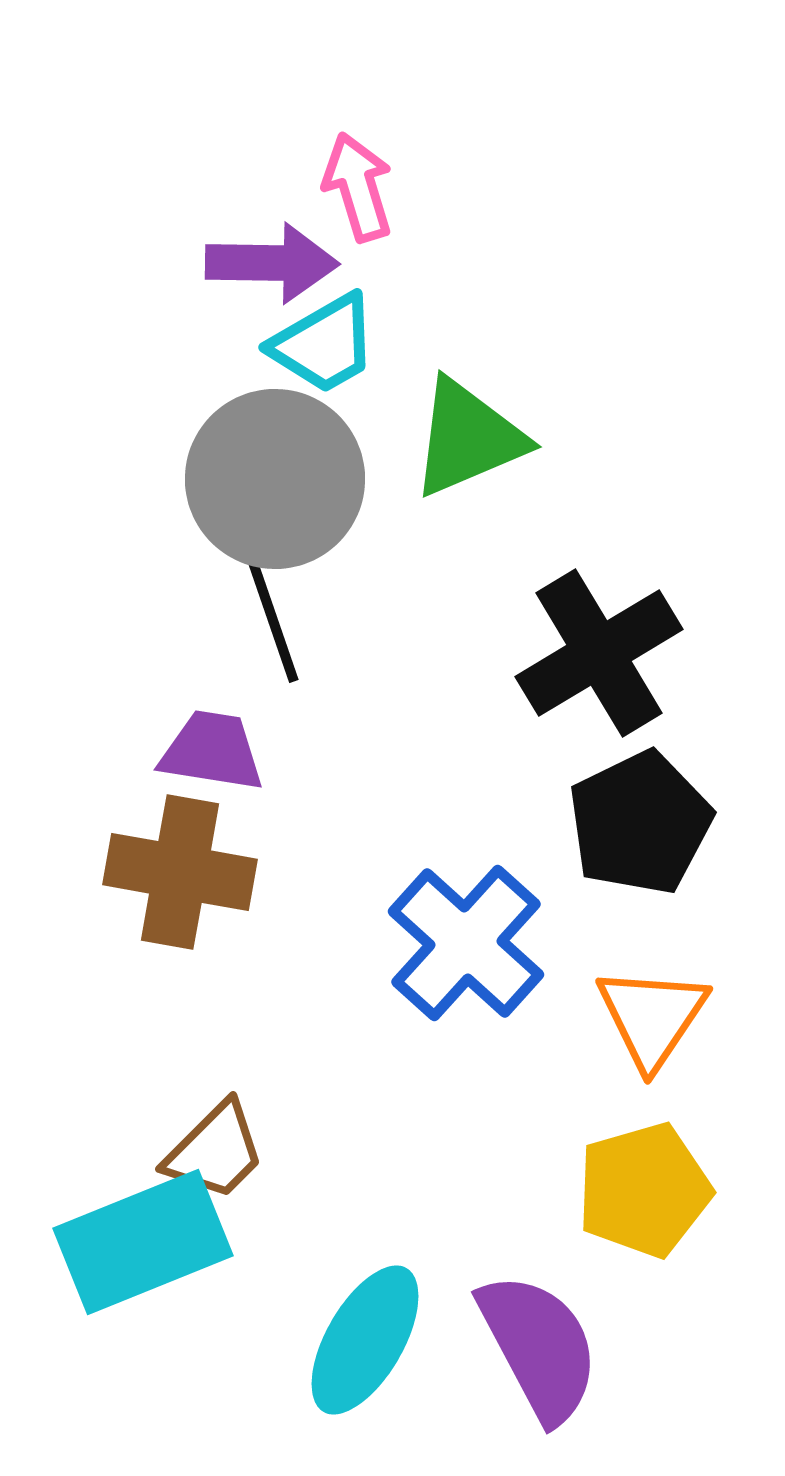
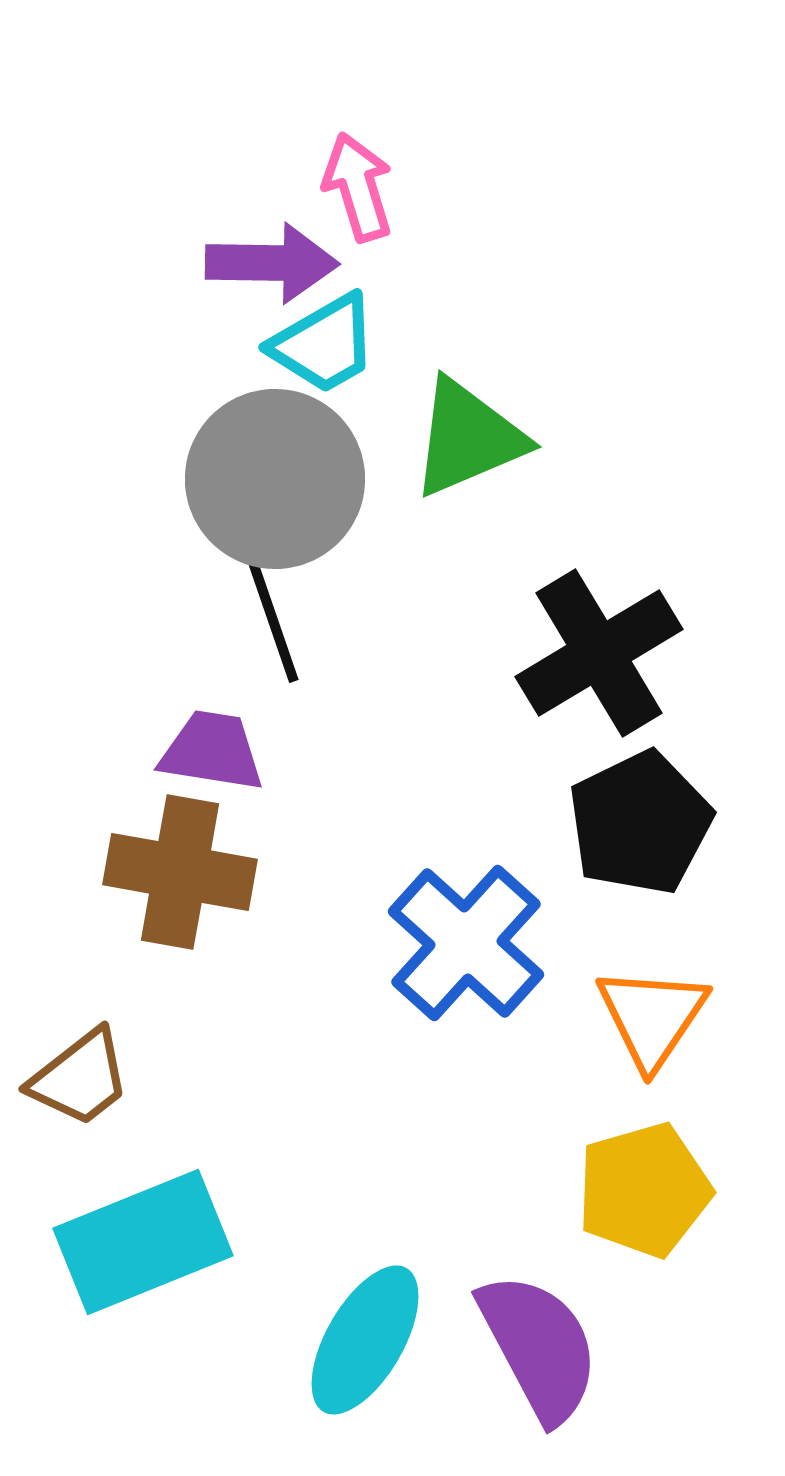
brown trapezoid: moved 135 px left, 73 px up; rotated 7 degrees clockwise
